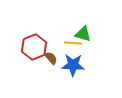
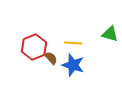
green triangle: moved 27 px right
blue star: rotated 15 degrees clockwise
